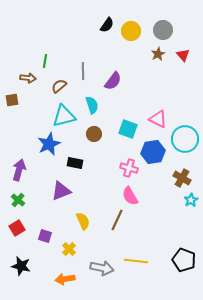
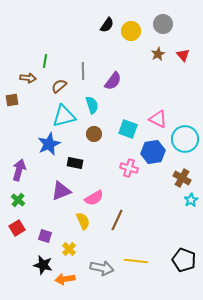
gray circle: moved 6 px up
pink semicircle: moved 36 px left, 2 px down; rotated 90 degrees counterclockwise
black star: moved 22 px right, 1 px up
